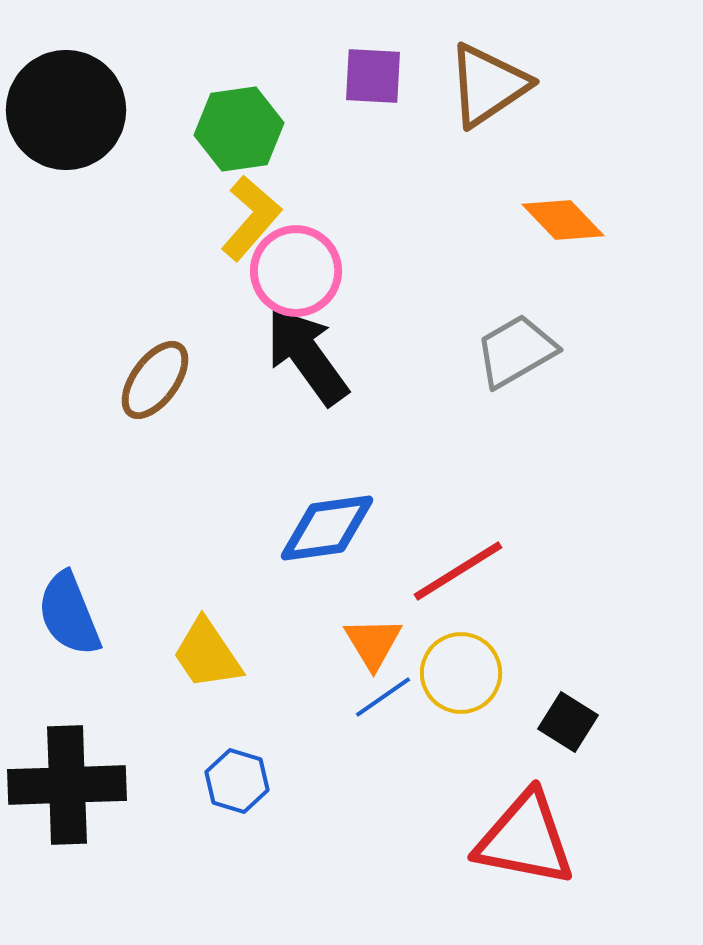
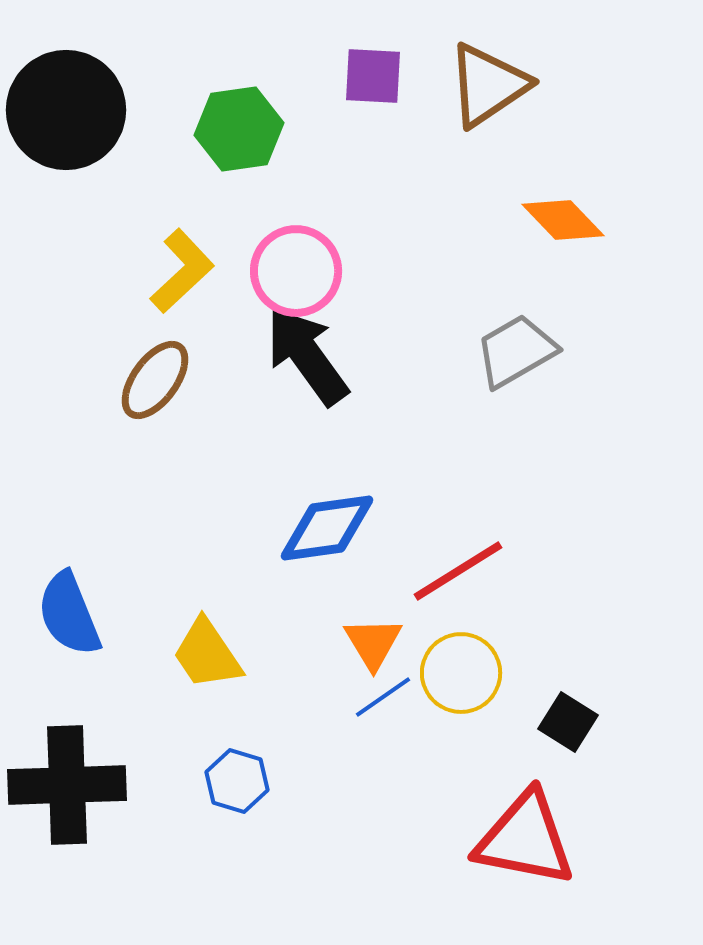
yellow L-shape: moved 69 px left, 53 px down; rotated 6 degrees clockwise
